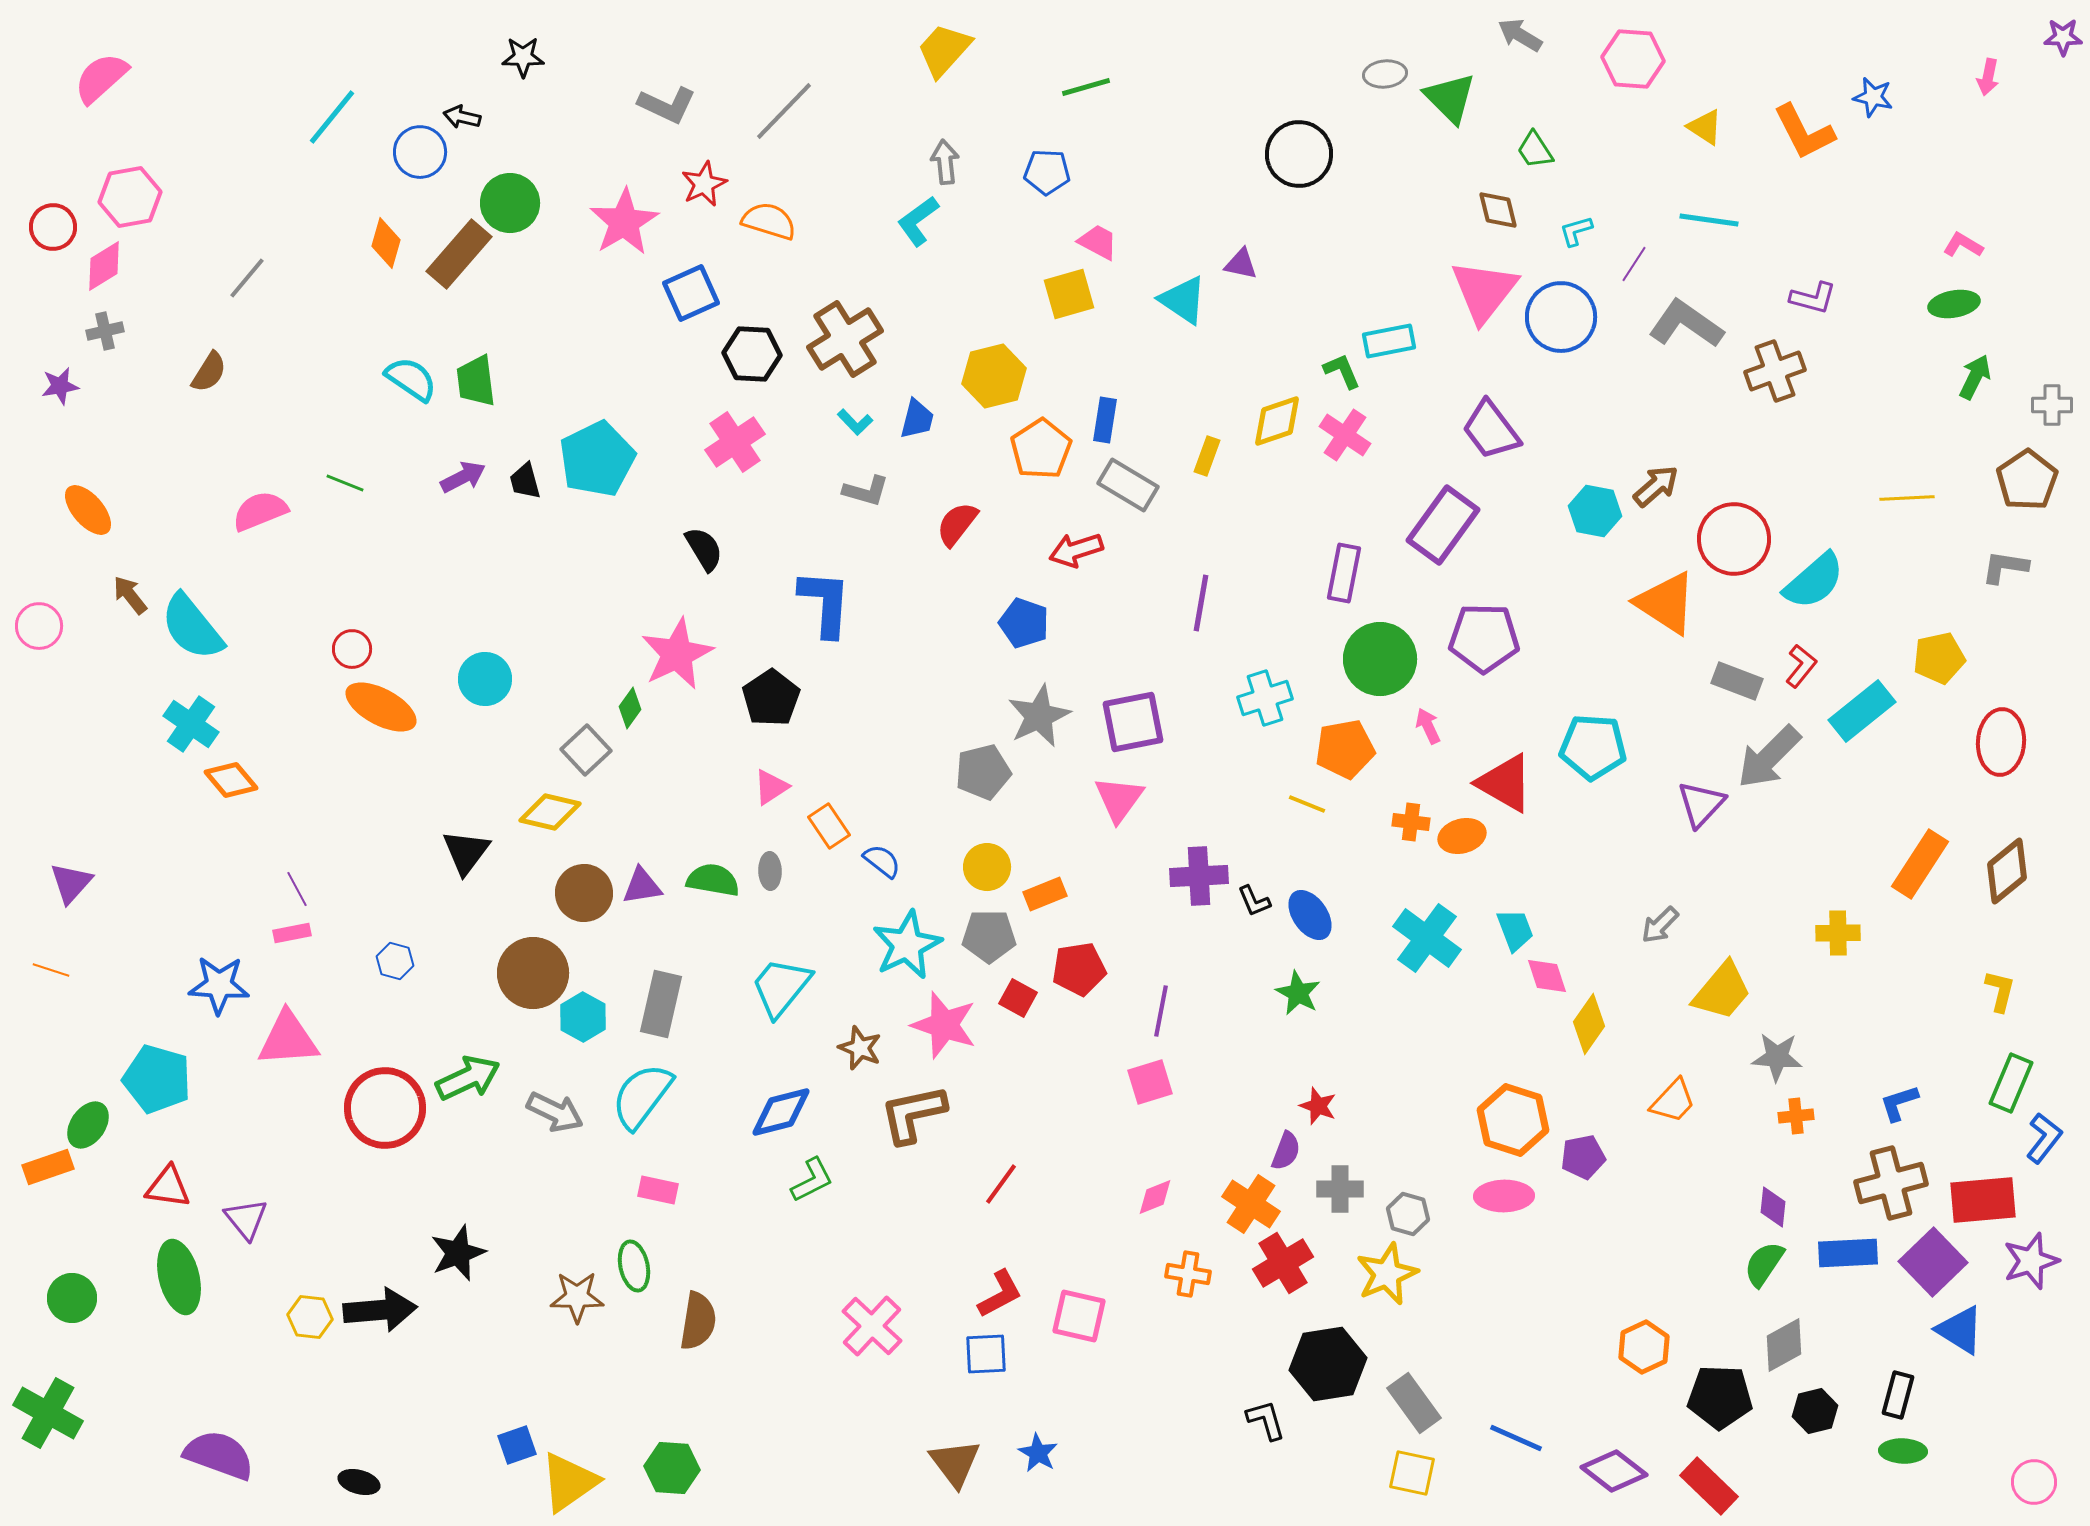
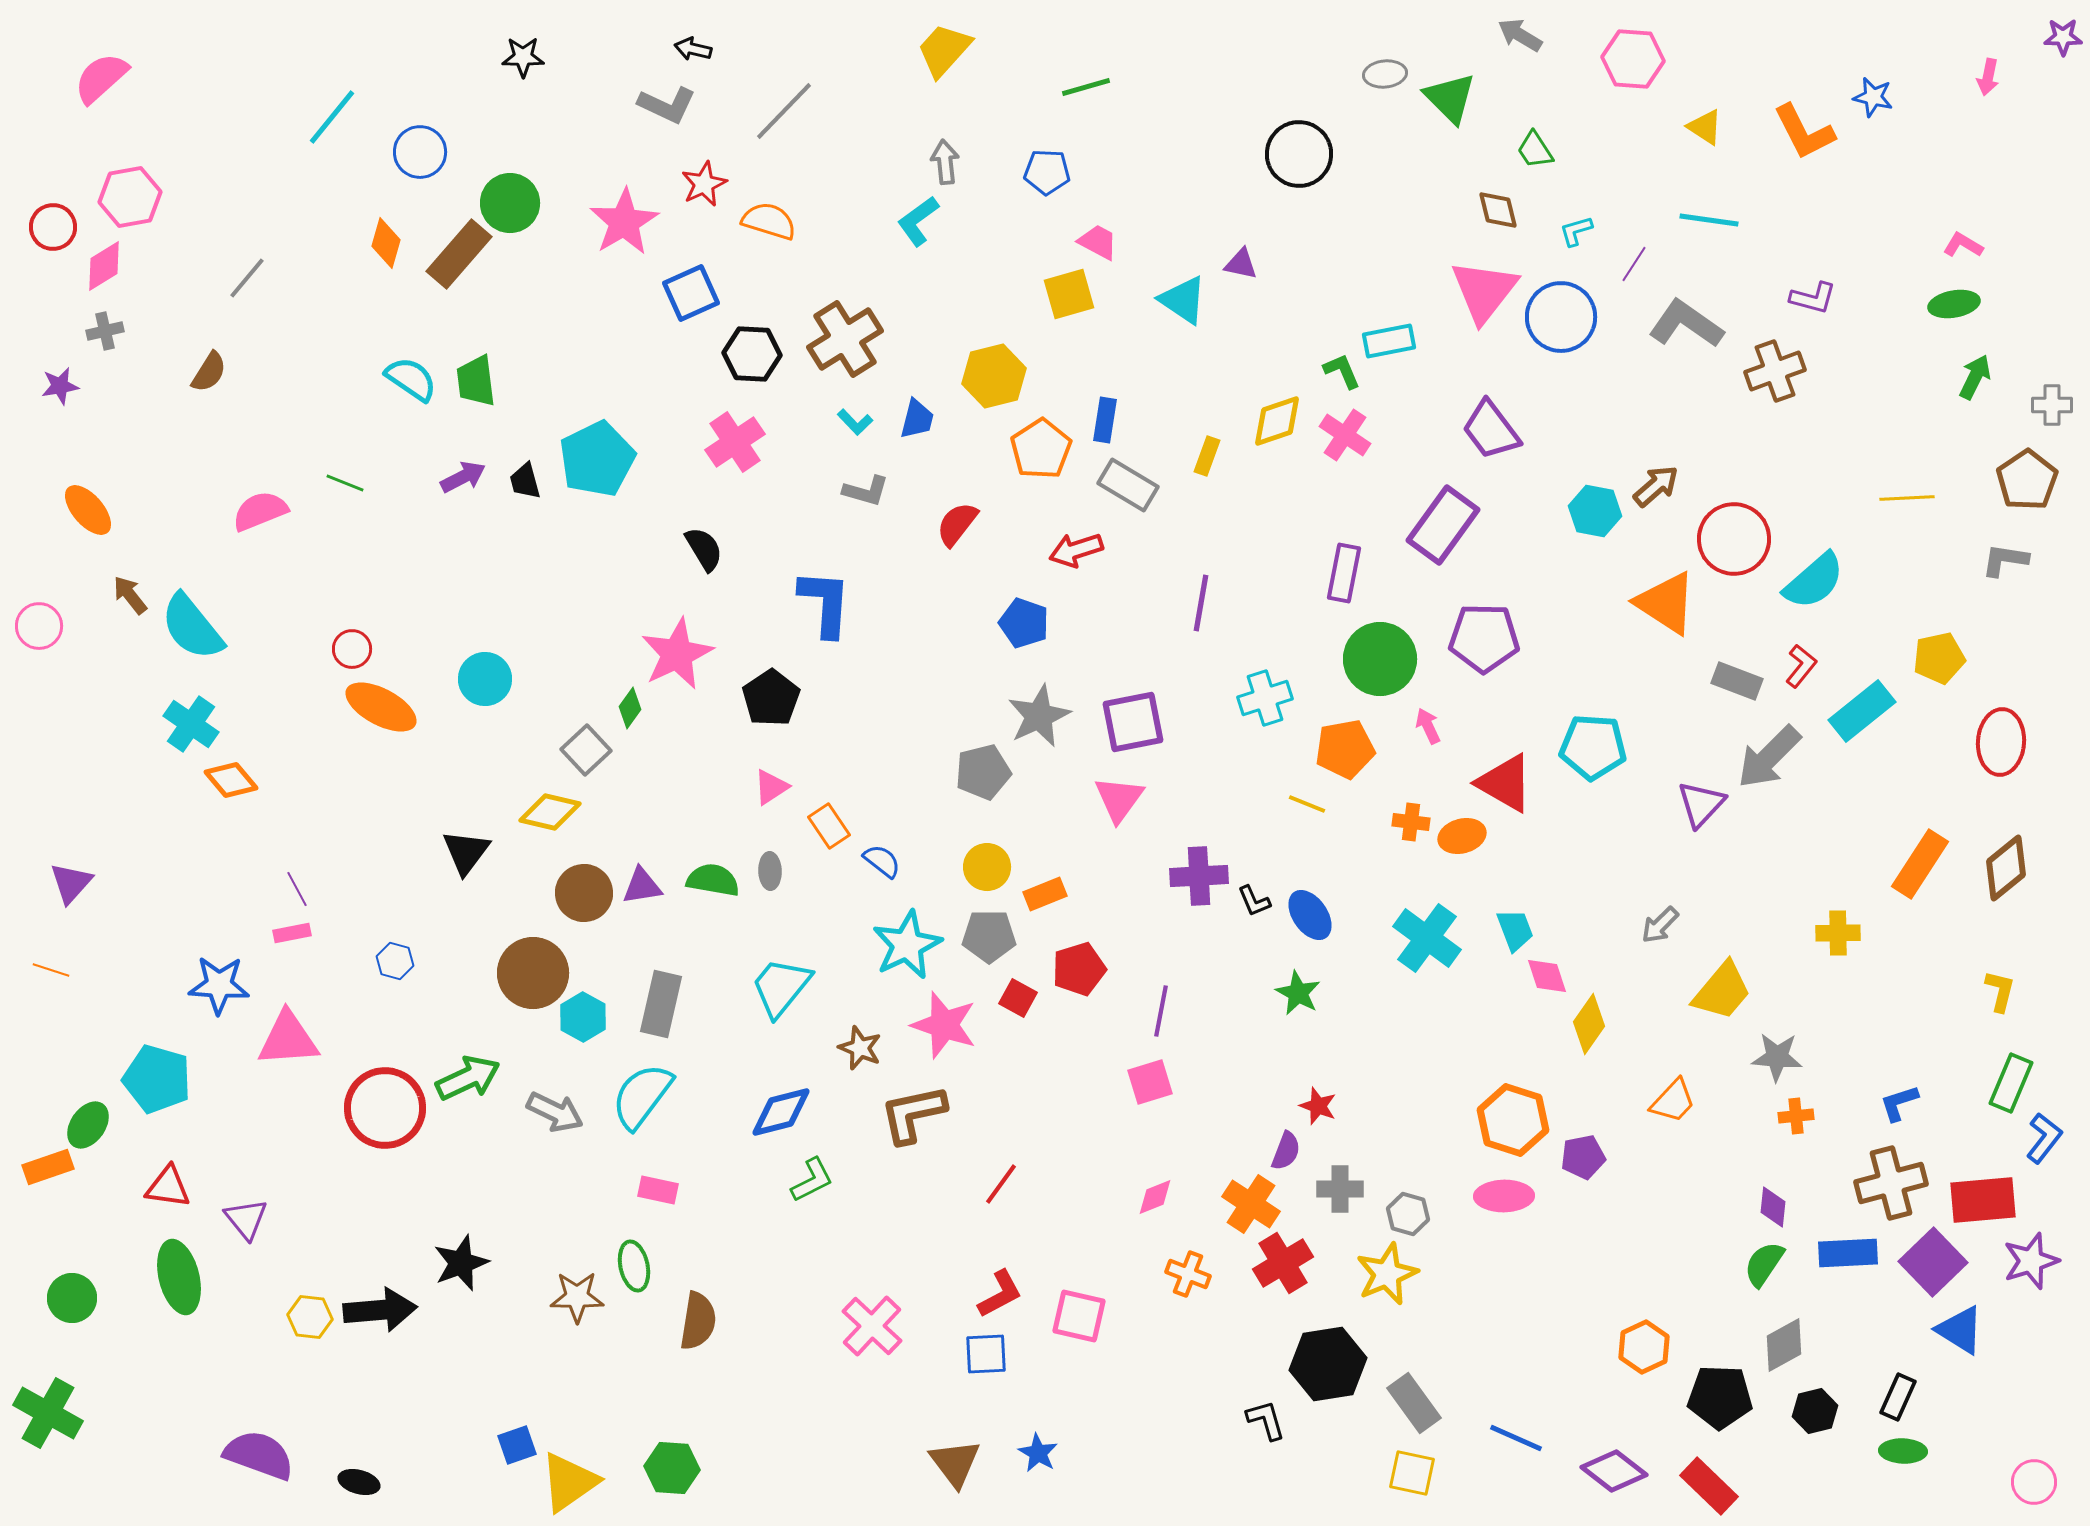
black arrow at (462, 117): moved 231 px right, 68 px up
gray L-shape at (2005, 567): moved 7 px up
brown diamond at (2007, 871): moved 1 px left, 3 px up
red pentagon at (1079, 969): rotated 8 degrees counterclockwise
black star at (458, 1253): moved 3 px right, 10 px down
orange cross at (1188, 1274): rotated 12 degrees clockwise
black rectangle at (1898, 1395): moved 2 px down; rotated 9 degrees clockwise
purple semicircle at (219, 1455): moved 40 px right
